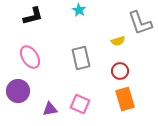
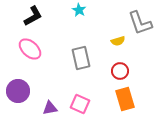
black L-shape: rotated 15 degrees counterclockwise
pink ellipse: moved 8 px up; rotated 15 degrees counterclockwise
purple triangle: moved 1 px up
